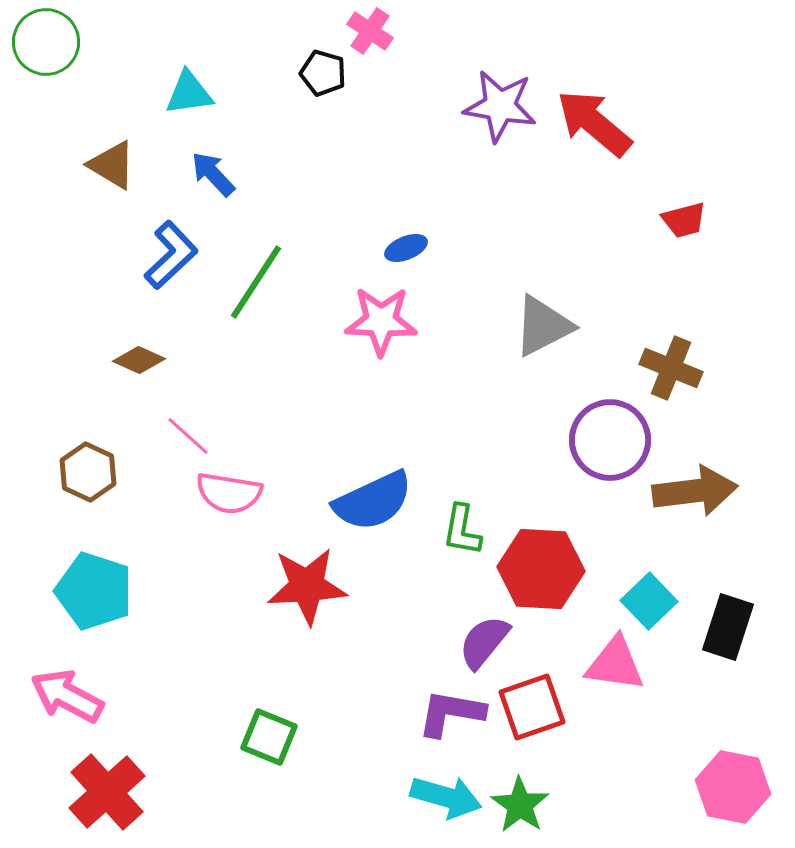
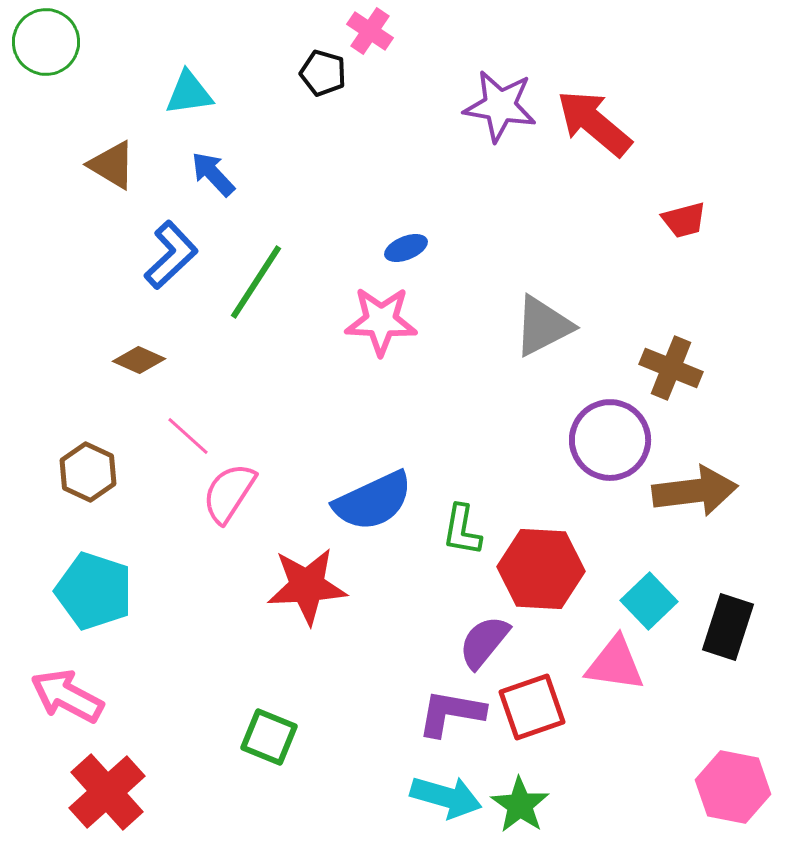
pink semicircle: rotated 114 degrees clockwise
